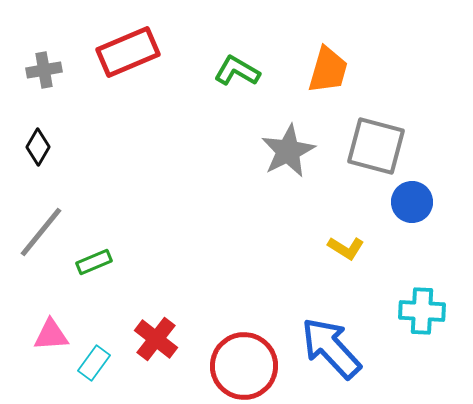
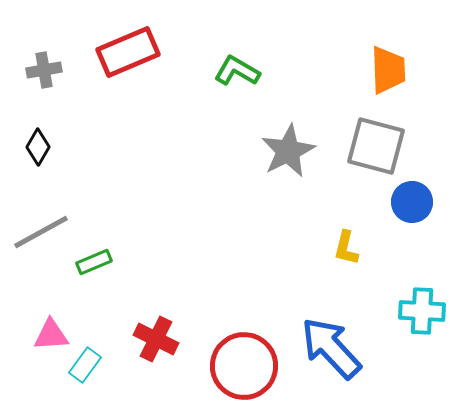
orange trapezoid: moved 60 px right; rotated 18 degrees counterclockwise
gray line: rotated 22 degrees clockwise
yellow L-shape: rotated 72 degrees clockwise
red cross: rotated 12 degrees counterclockwise
cyan rectangle: moved 9 px left, 2 px down
